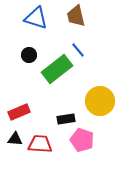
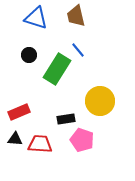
green rectangle: rotated 20 degrees counterclockwise
